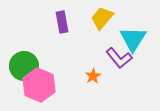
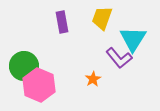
yellow trapezoid: rotated 20 degrees counterclockwise
orange star: moved 3 px down
